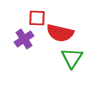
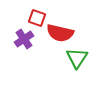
red square: rotated 18 degrees clockwise
green triangle: moved 5 px right
